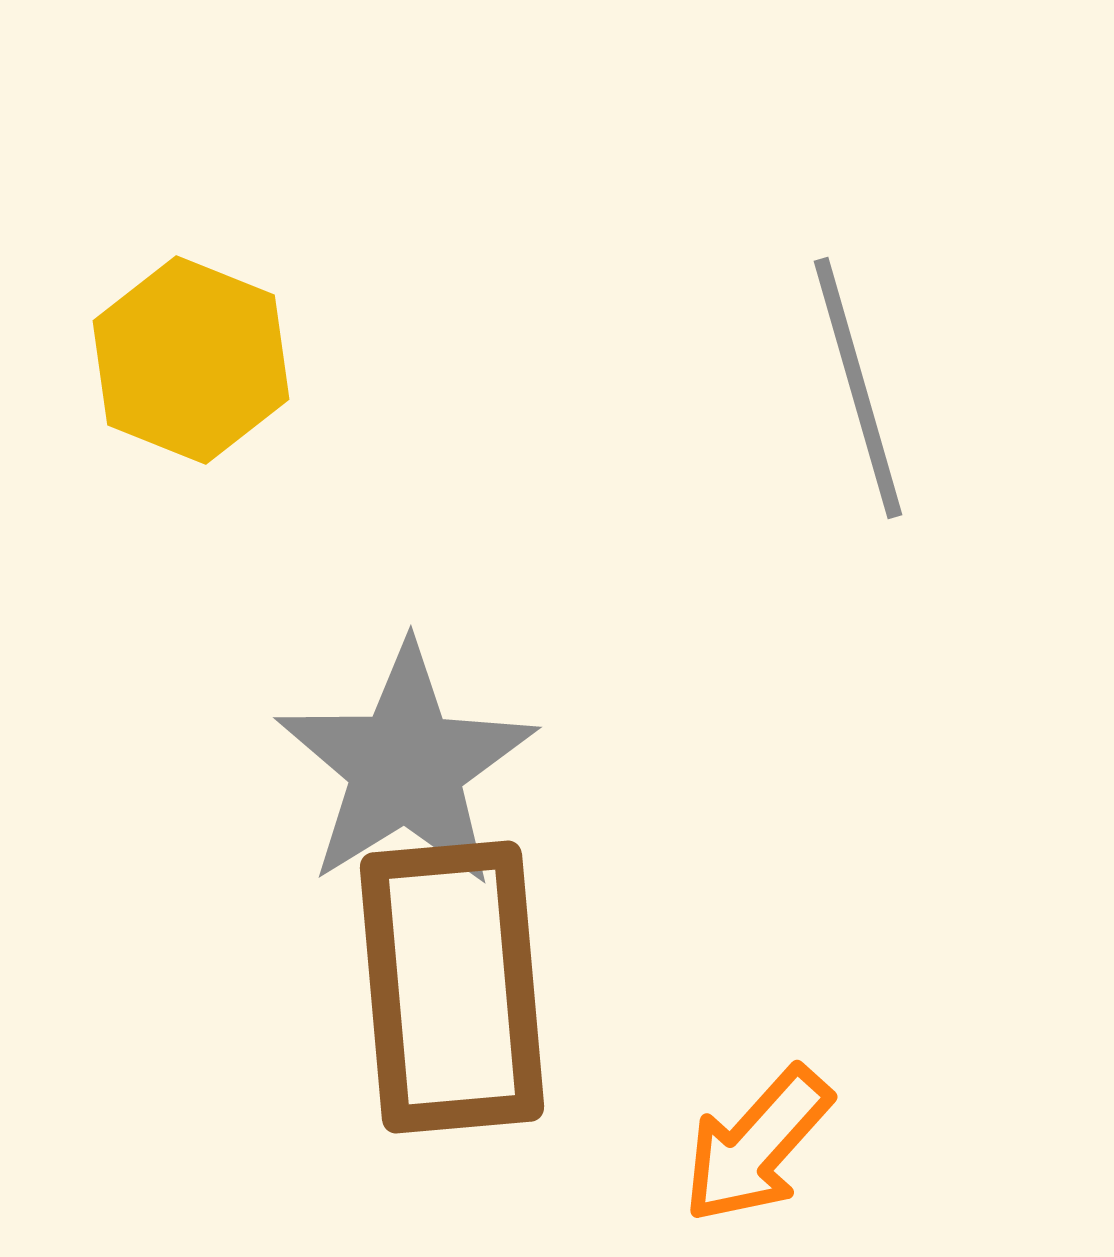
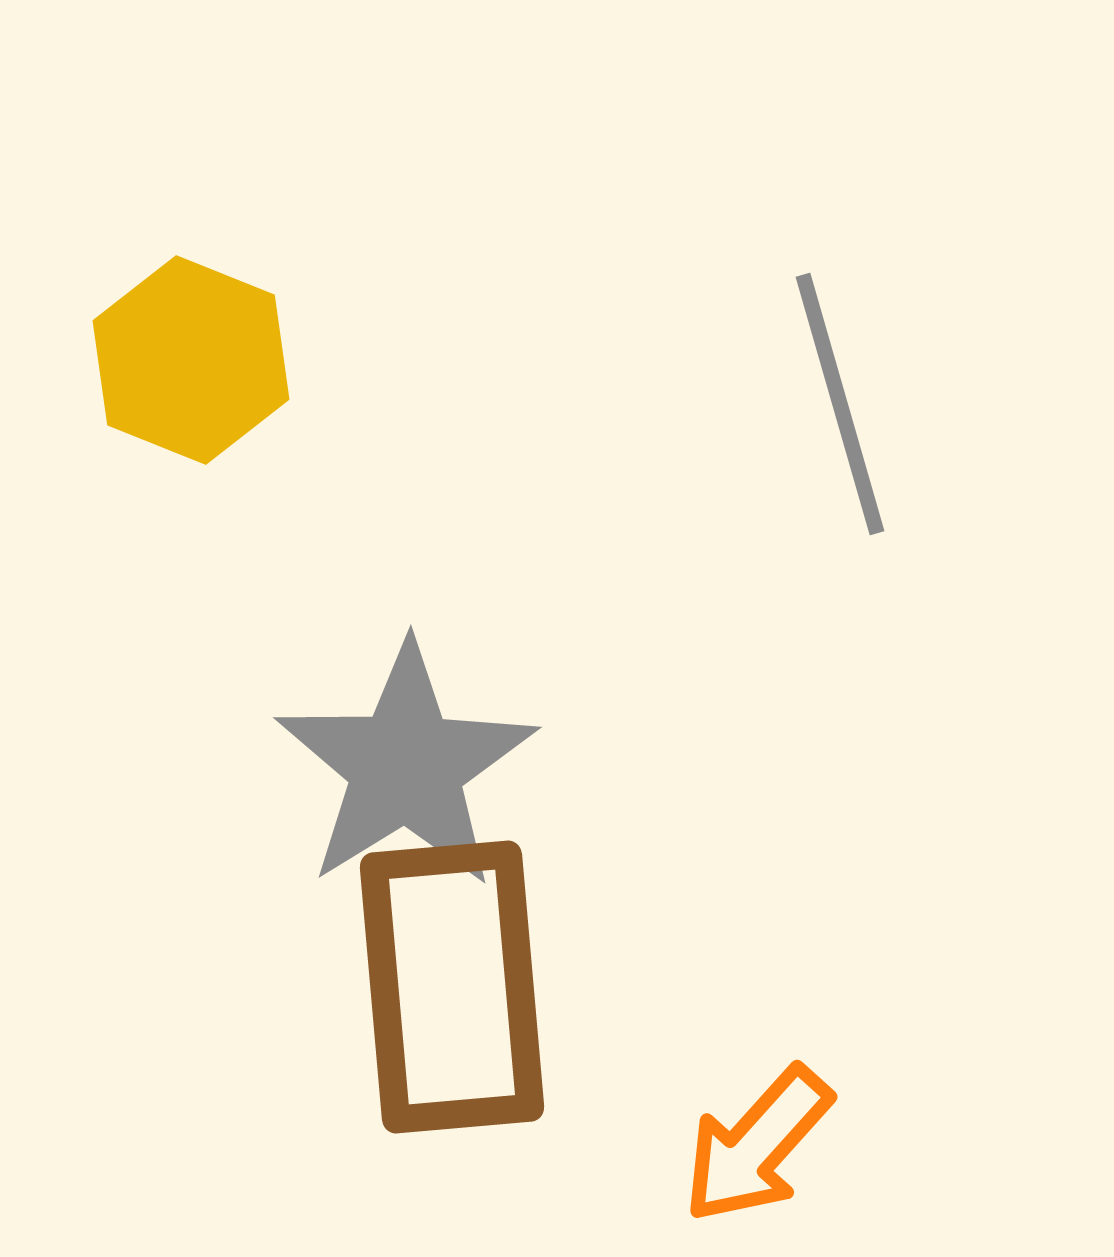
gray line: moved 18 px left, 16 px down
